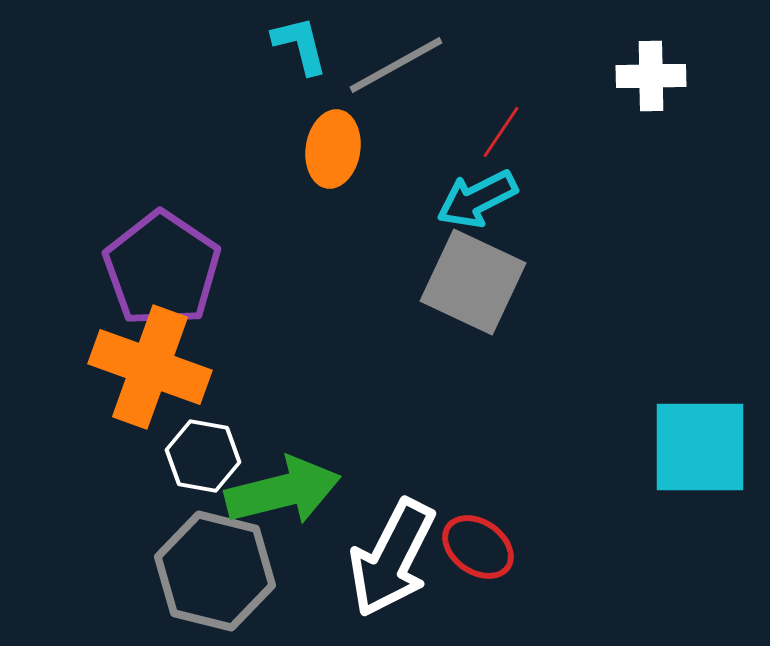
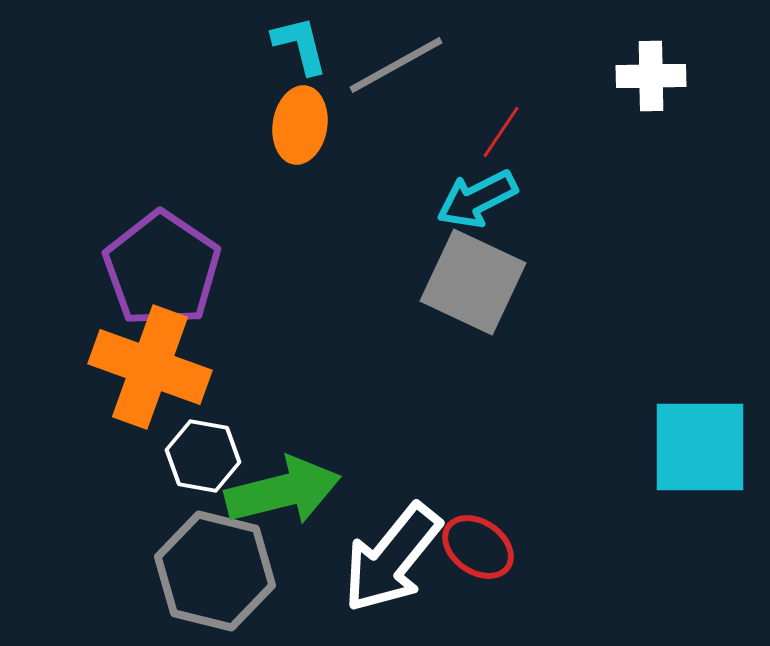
orange ellipse: moved 33 px left, 24 px up
white arrow: rotated 12 degrees clockwise
